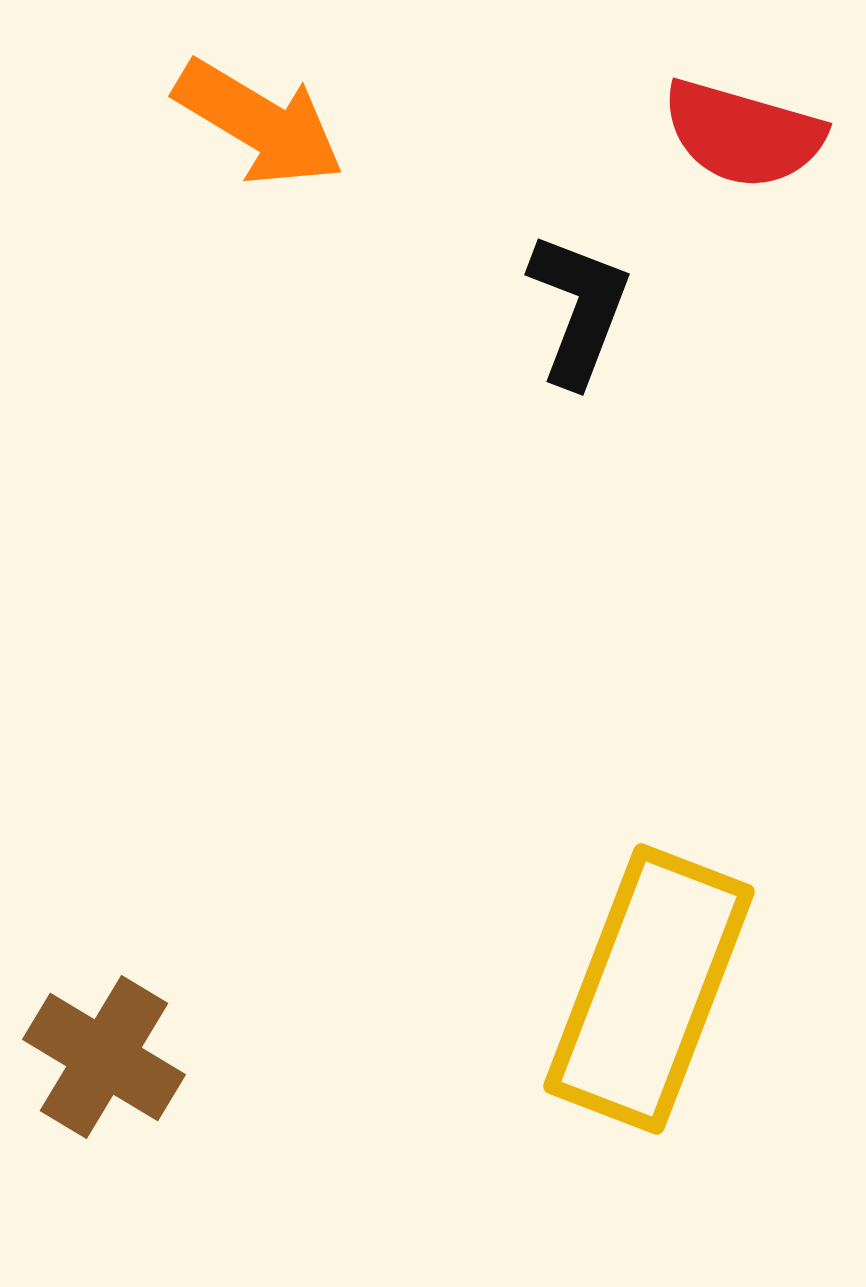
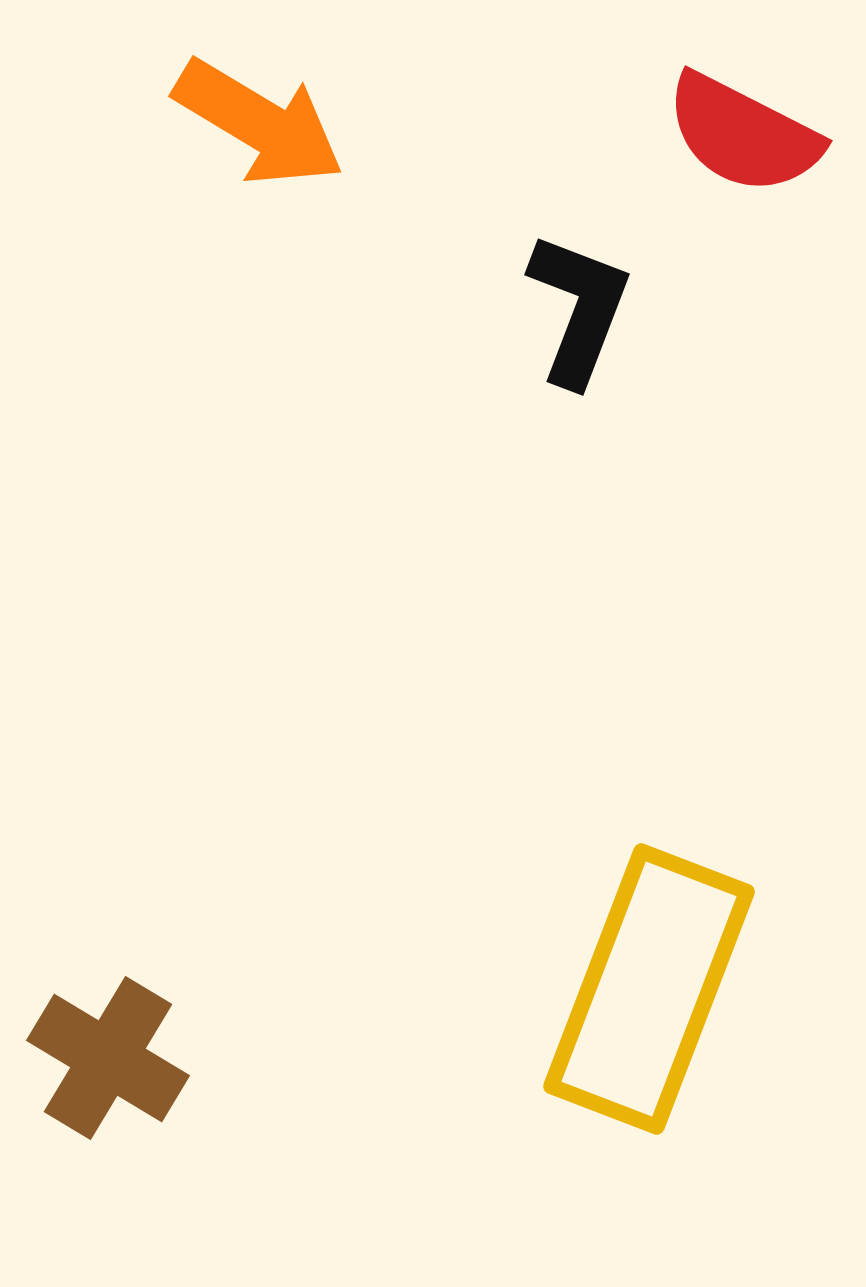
red semicircle: rotated 11 degrees clockwise
brown cross: moved 4 px right, 1 px down
